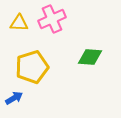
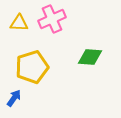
blue arrow: rotated 24 degrees counterclockwise
